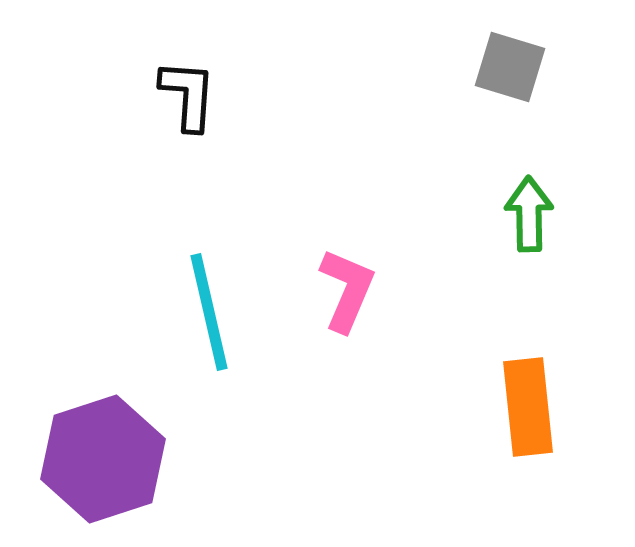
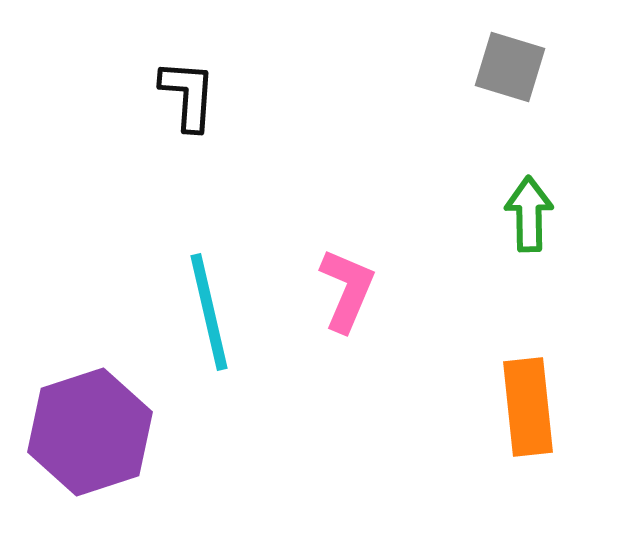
purple hexagon: moved 13 px left, 27 px up
